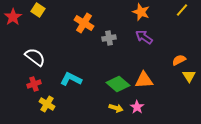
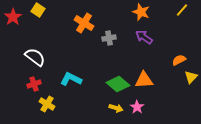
yellow triangle: moved 2 px right, 1 px down; rotated 16 degrees clockwise
